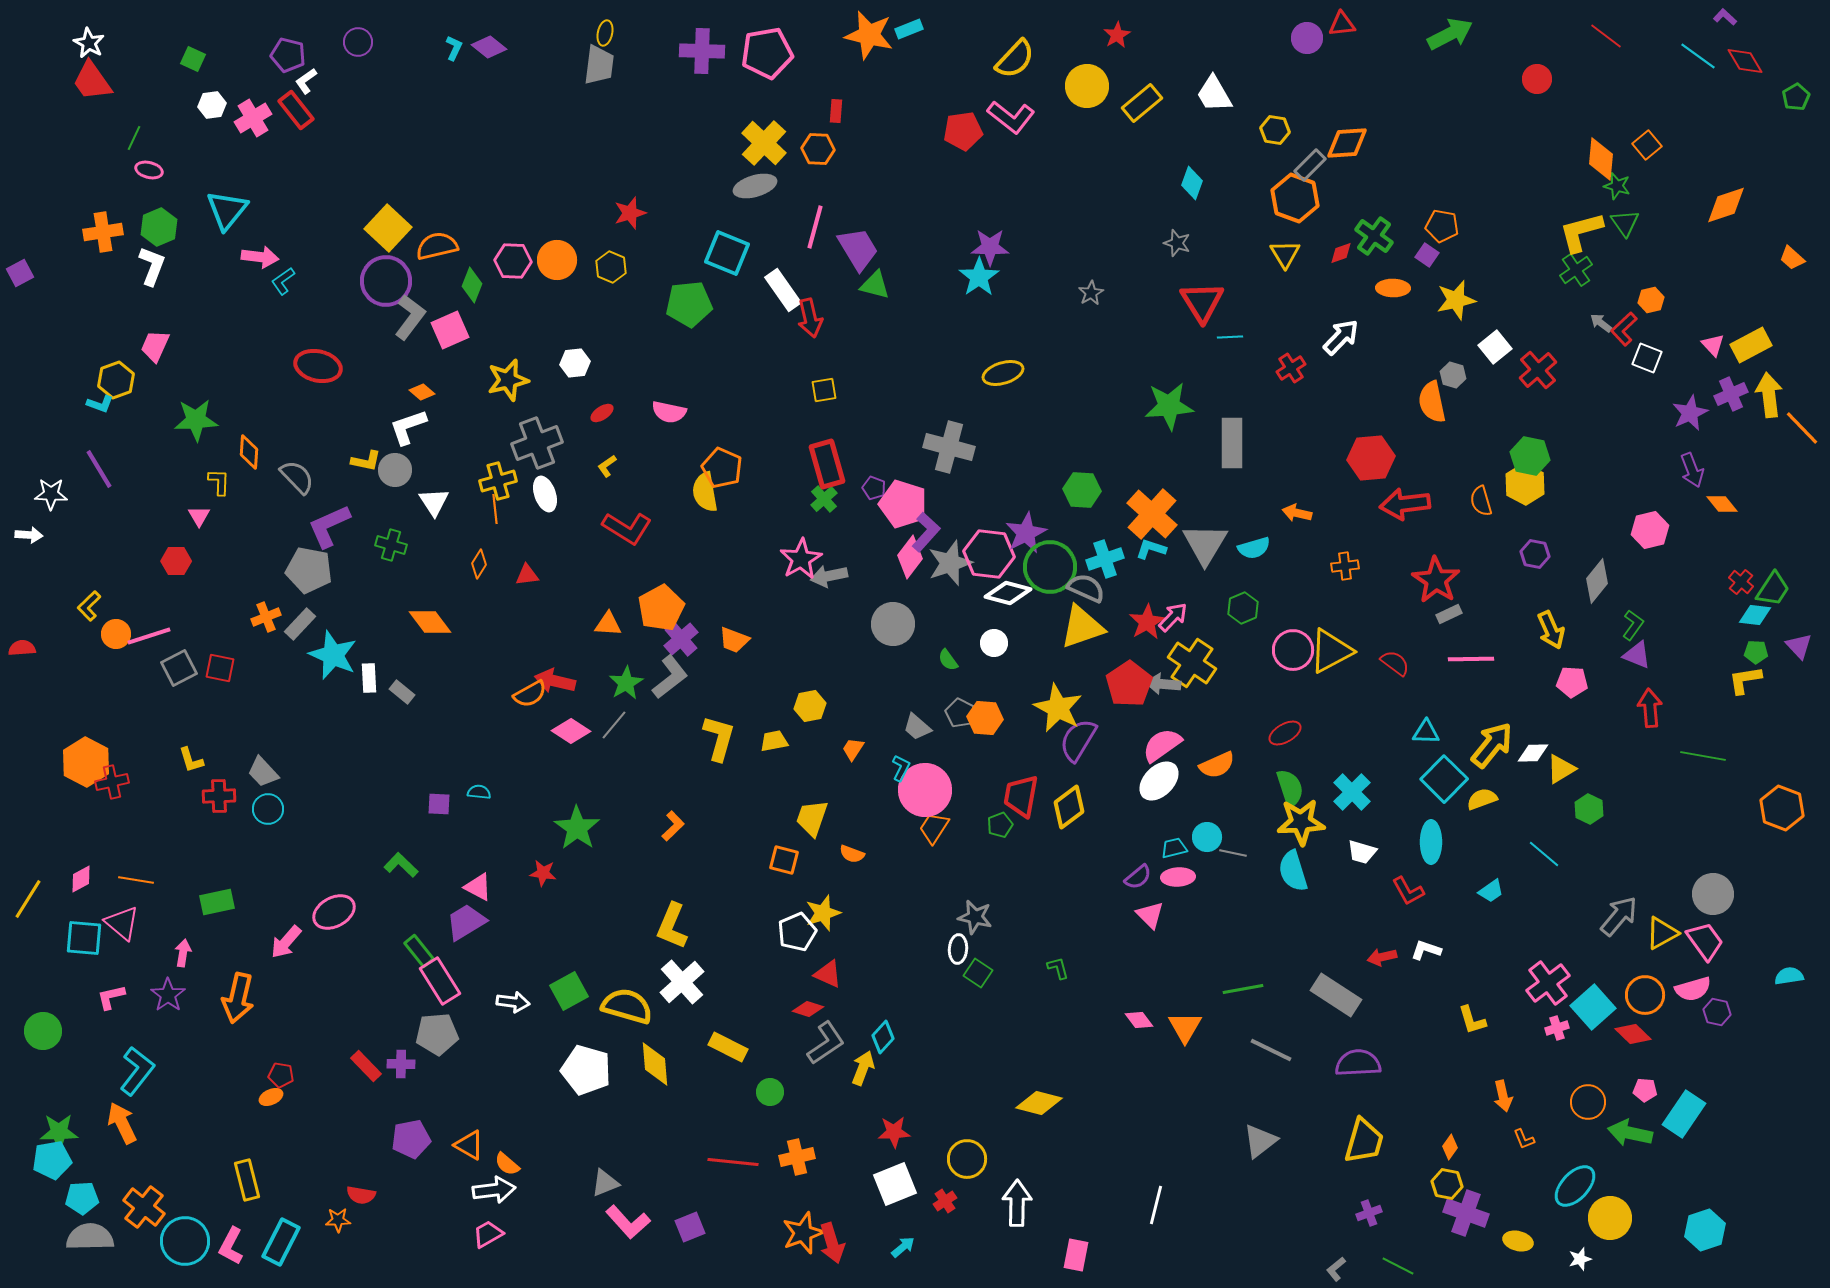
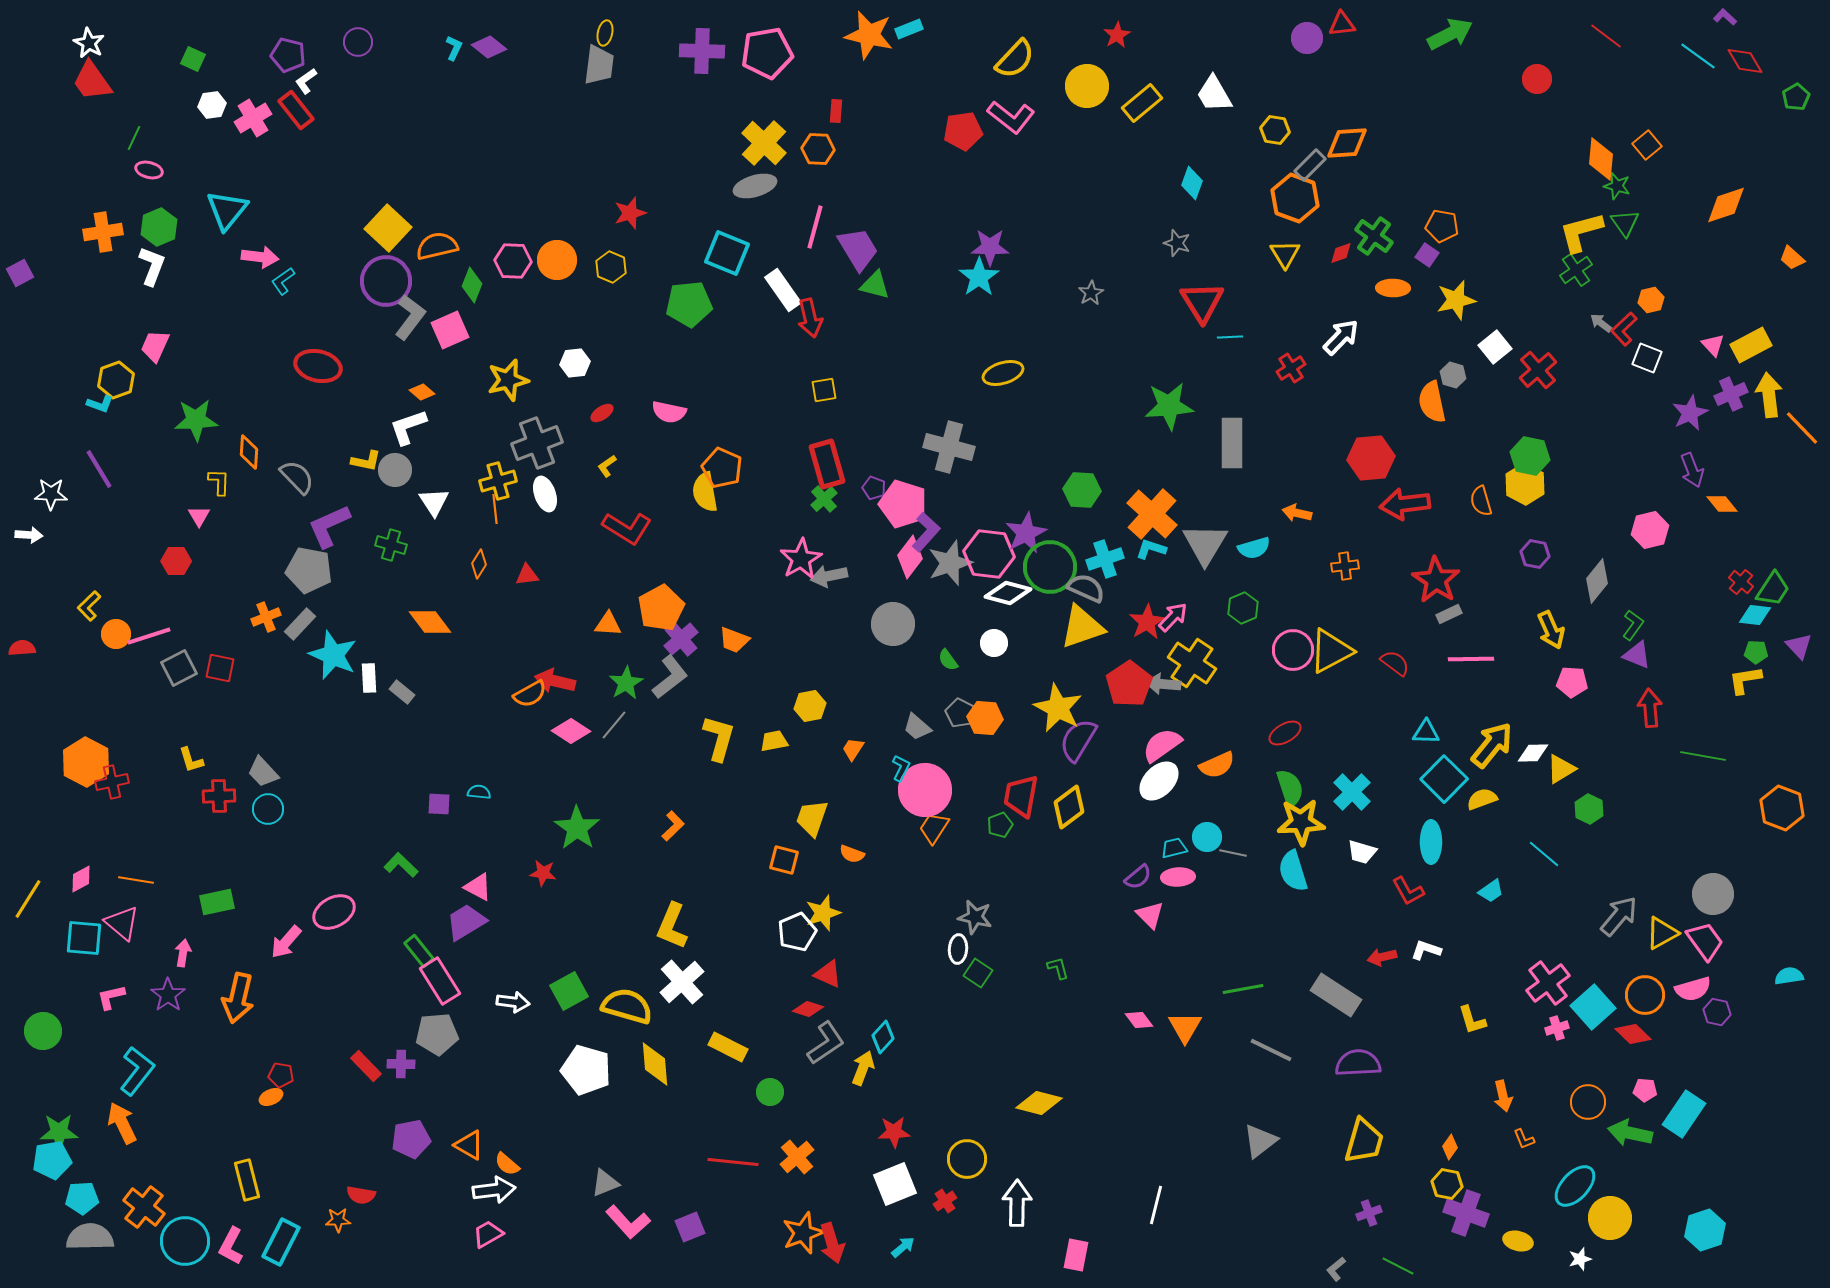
orange cross at (797, 1157): rotated 28 degrees counterclockwise
